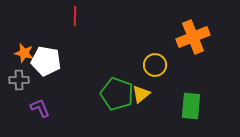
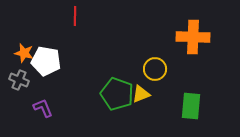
orange cross: rotated 24 degrees clockwise
yellow circle: moved 4 px down
gray cross: rotated 24 degrees clockwise
yellow triangle: rotated 18 degrees clockwise
purple L-shape: moved 3 px right
